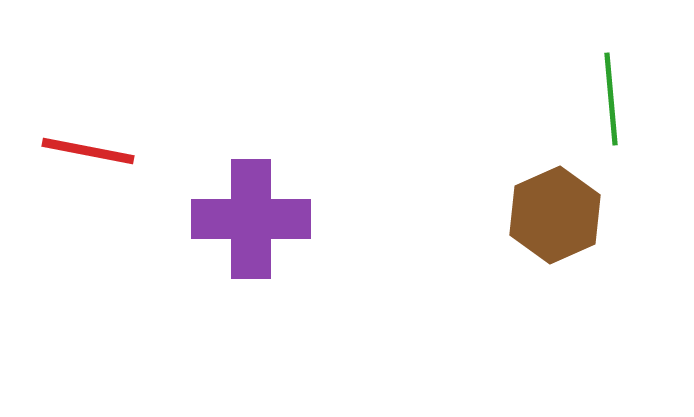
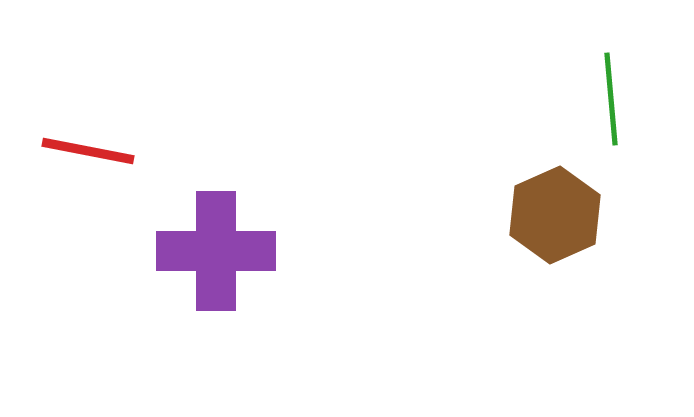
purple cross: moved 35 px left, 32 px down
